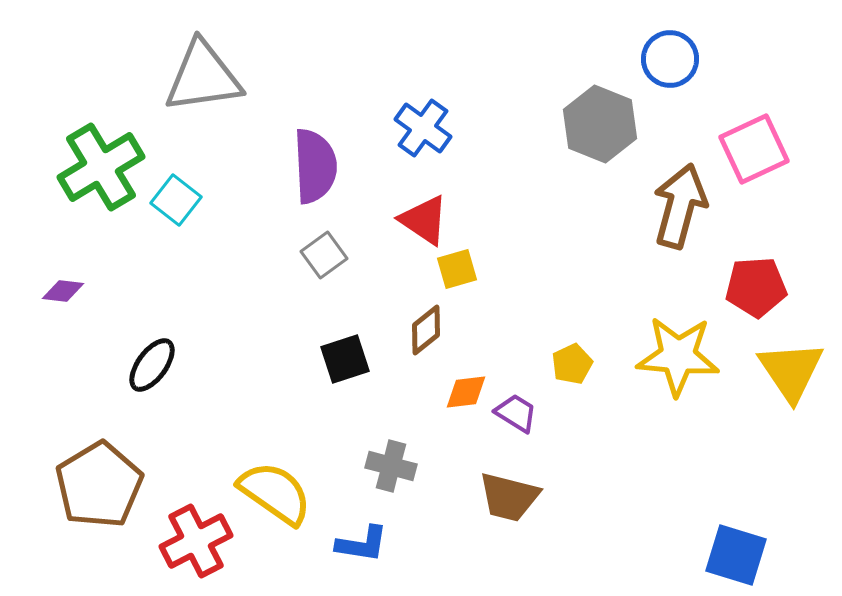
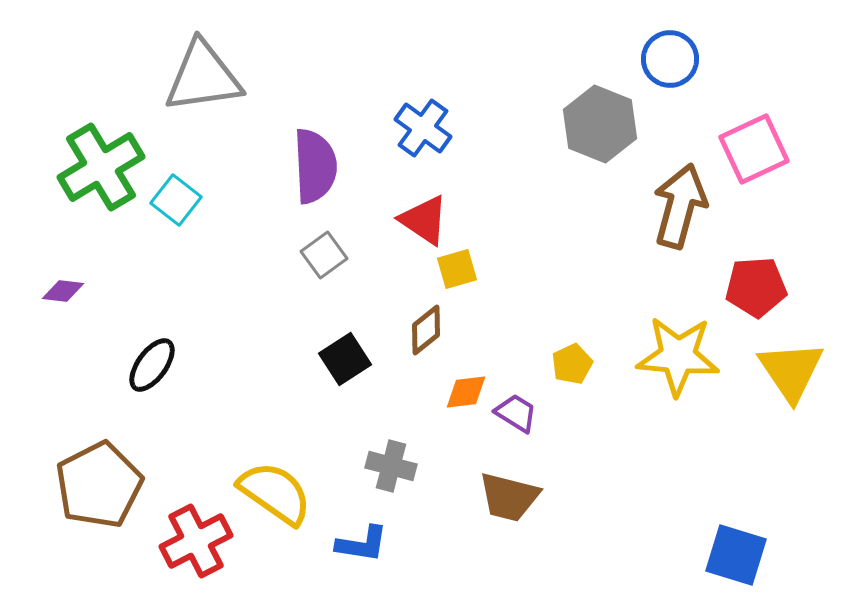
black square: rotated 15 degrees counterclockwise
brown pentagon: rotated 4 degrees clockwise
